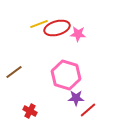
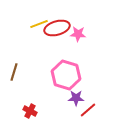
brown line: rotated 36 degrees counterclockwise
